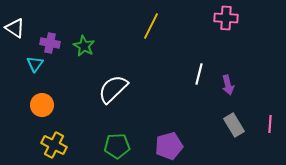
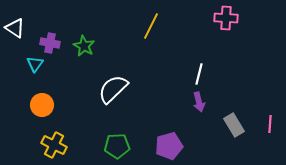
purple arrow: moved 29 px left, 17 px down
